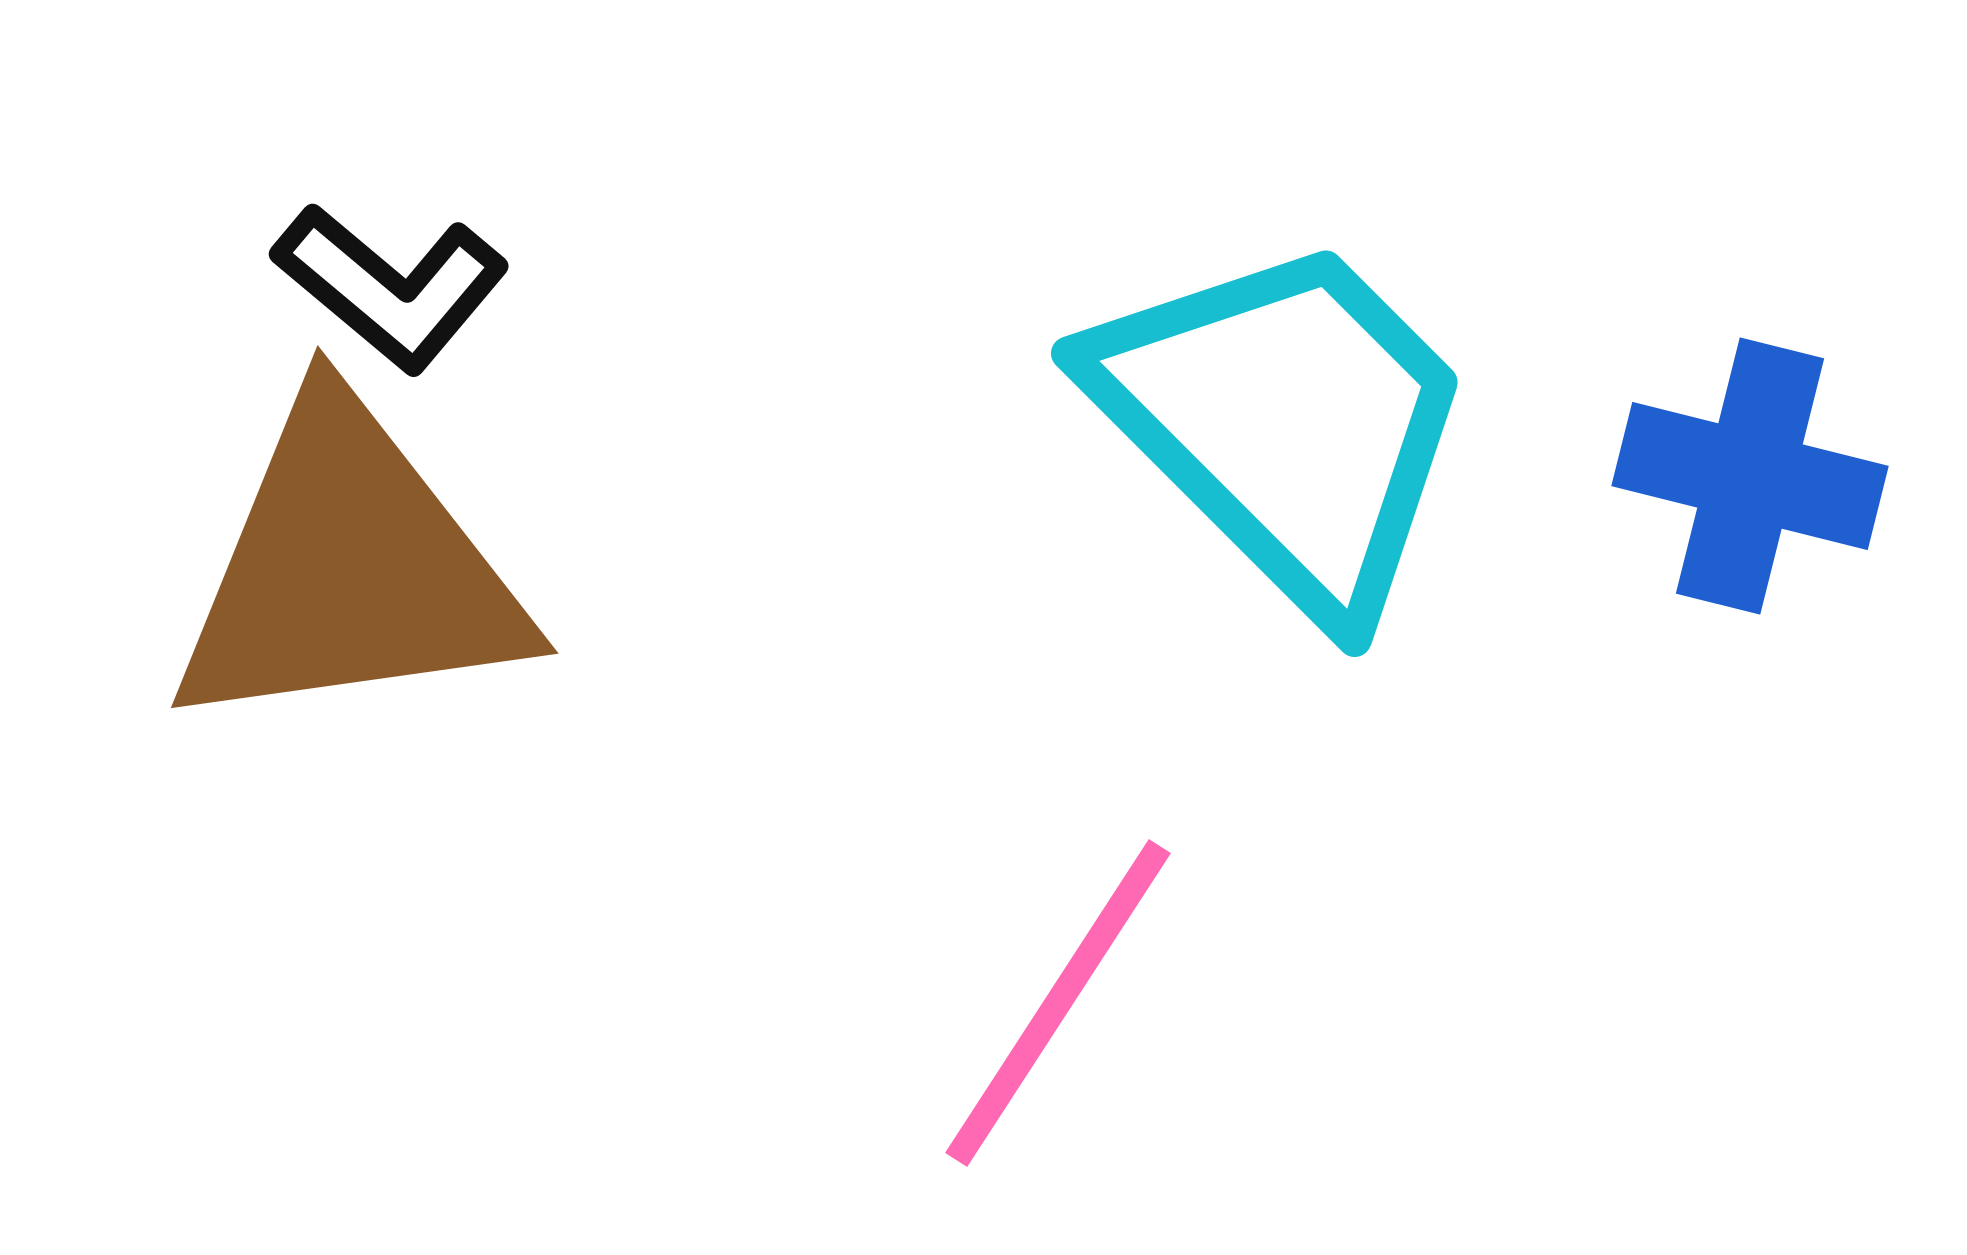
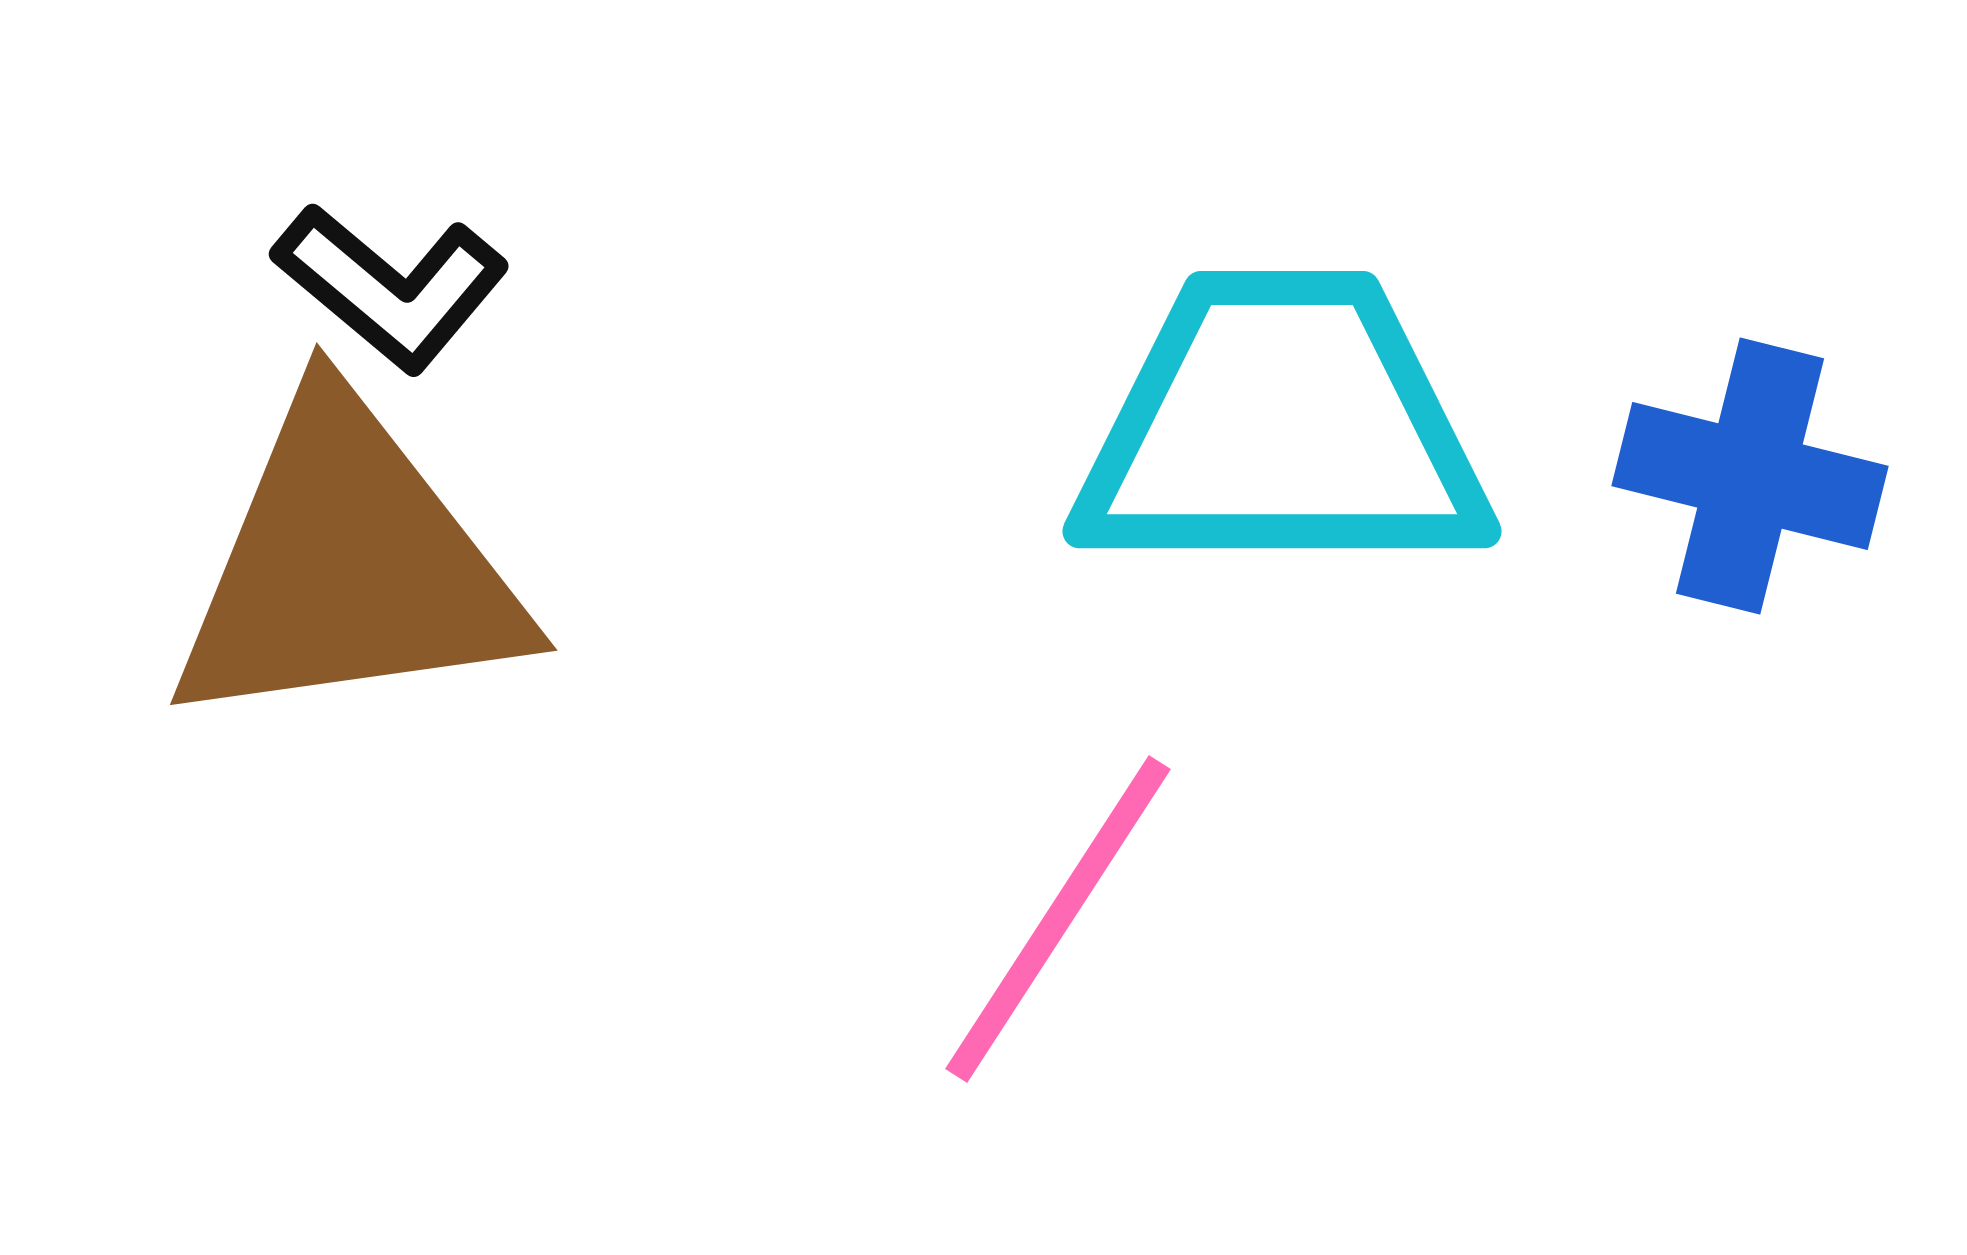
cyan trapezoid: moved 3 px left, 4 px down; rotated 45 degrees counterclockwise
brown triangle: moved 1 px left, 3 px up
pink line: moved 84 px up
